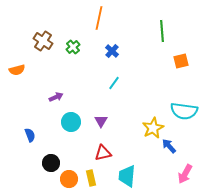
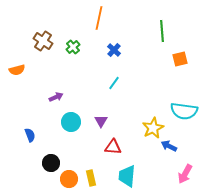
blue cross: moved 2 px right, 1 px up
orange square: moved 1 px left, 2 px up
blue arrow: rotated 21 degrees counterclockwise
red triangle: moved 10 px right, 6 px up; rotated 18 degrees clockwise
